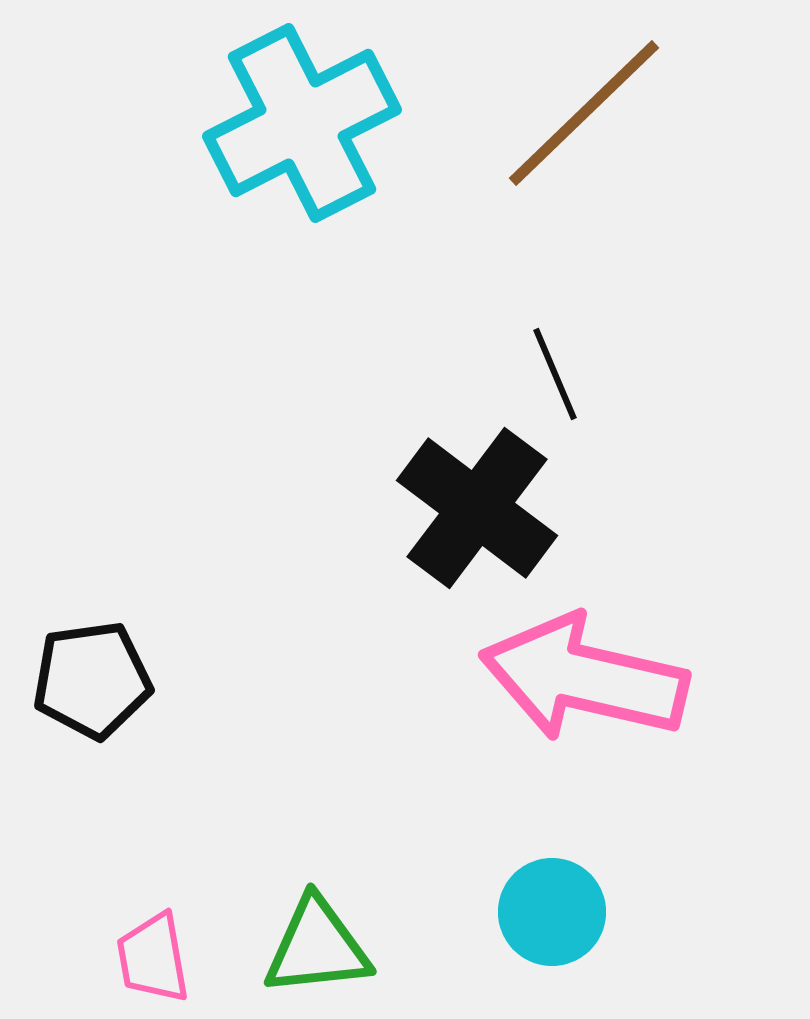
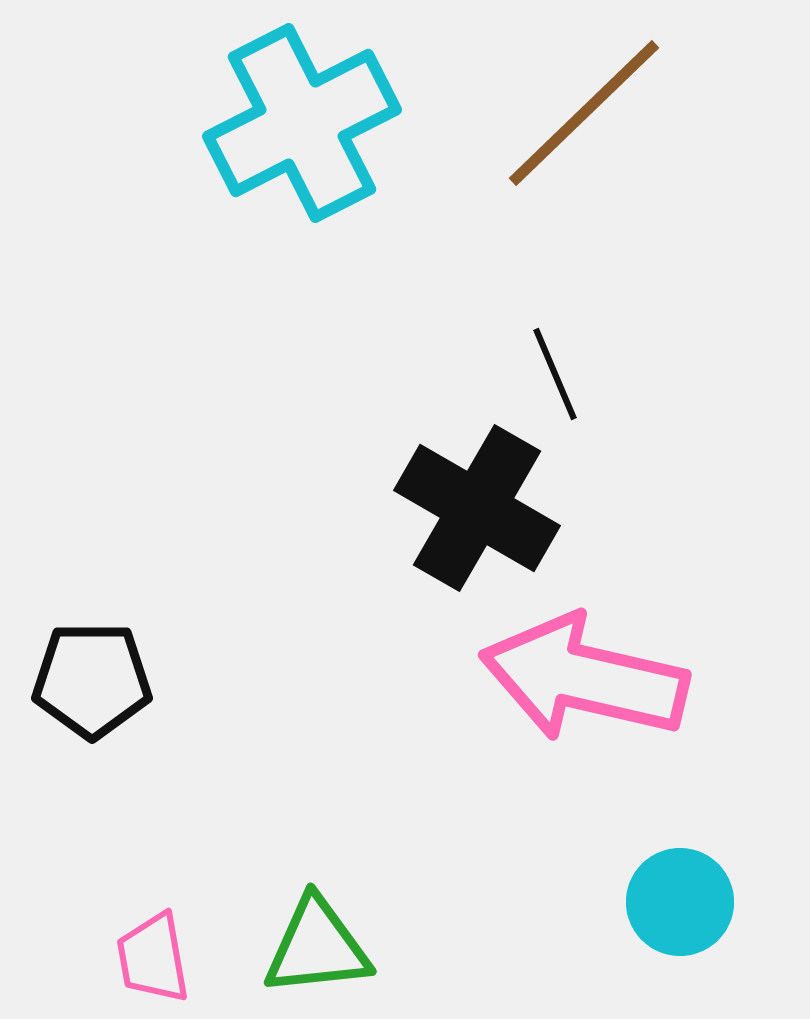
black cross: rotated 7 degrees counterclockwise
black pentagon: rotated 8 degrees clockwise
cyan circle: moved 128 px right, 10 px up
